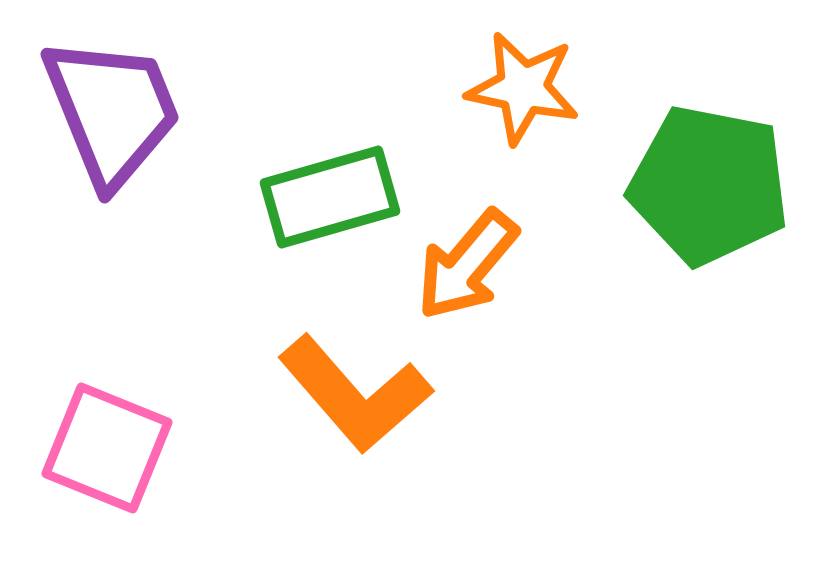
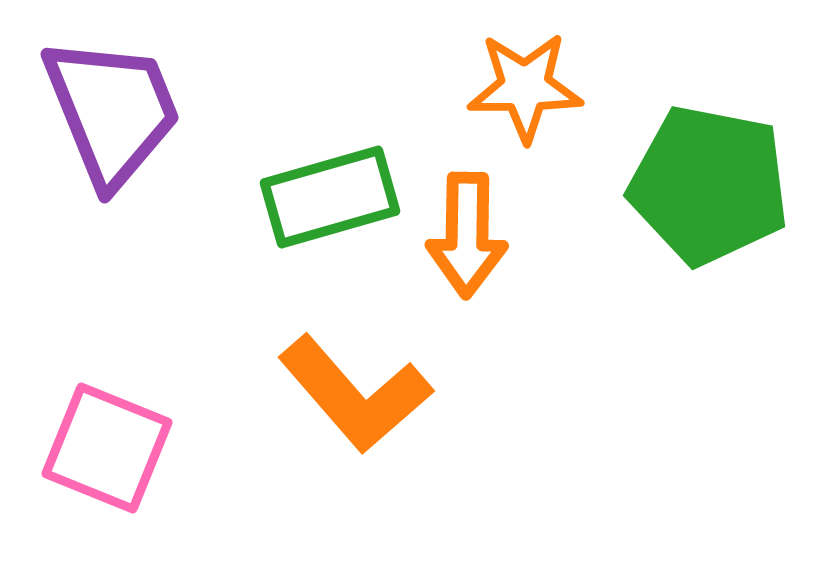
orange star: moved 2 px right, 1 px up; rotated 12 degrees counterclockwise
orange arrow: moved 30 px up; rotated 39 degrees counterclockwise
